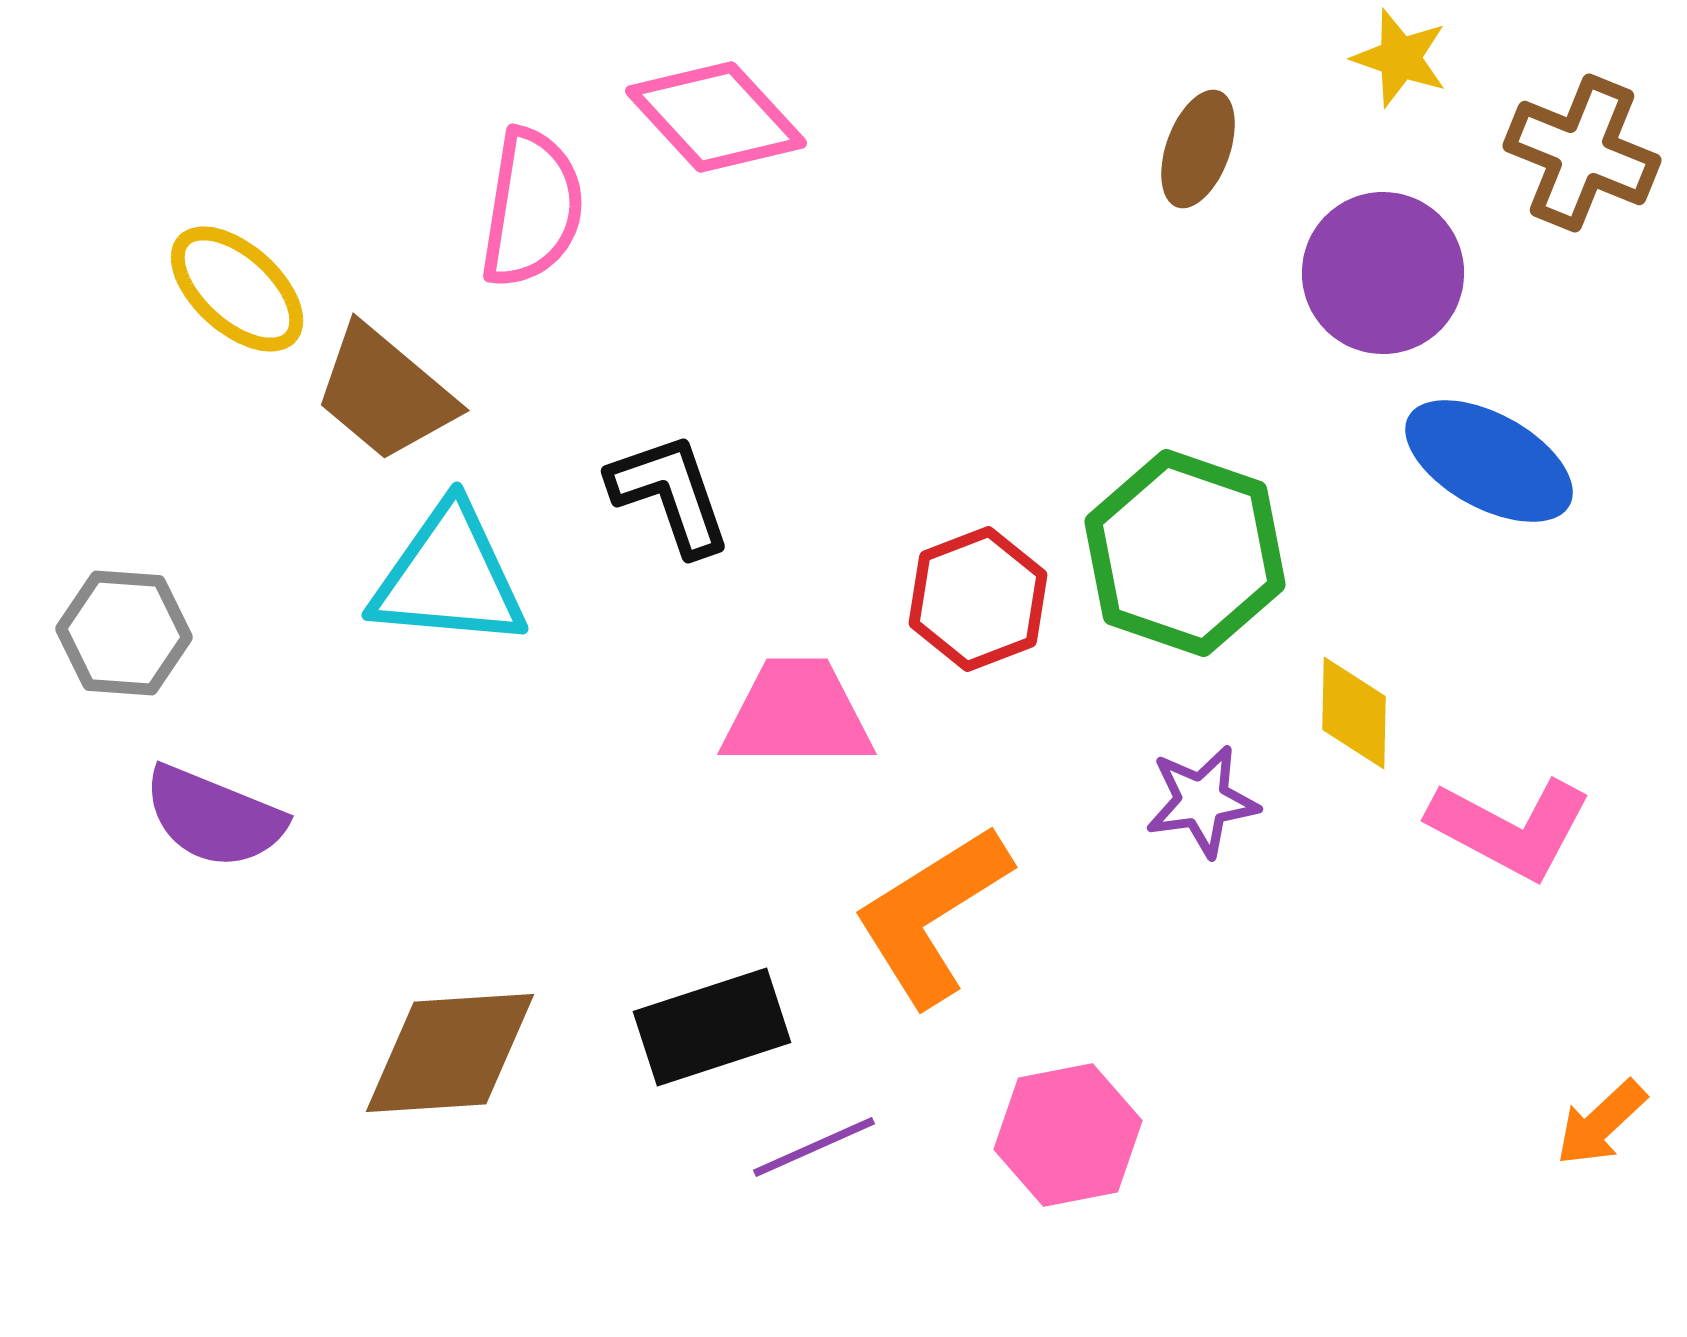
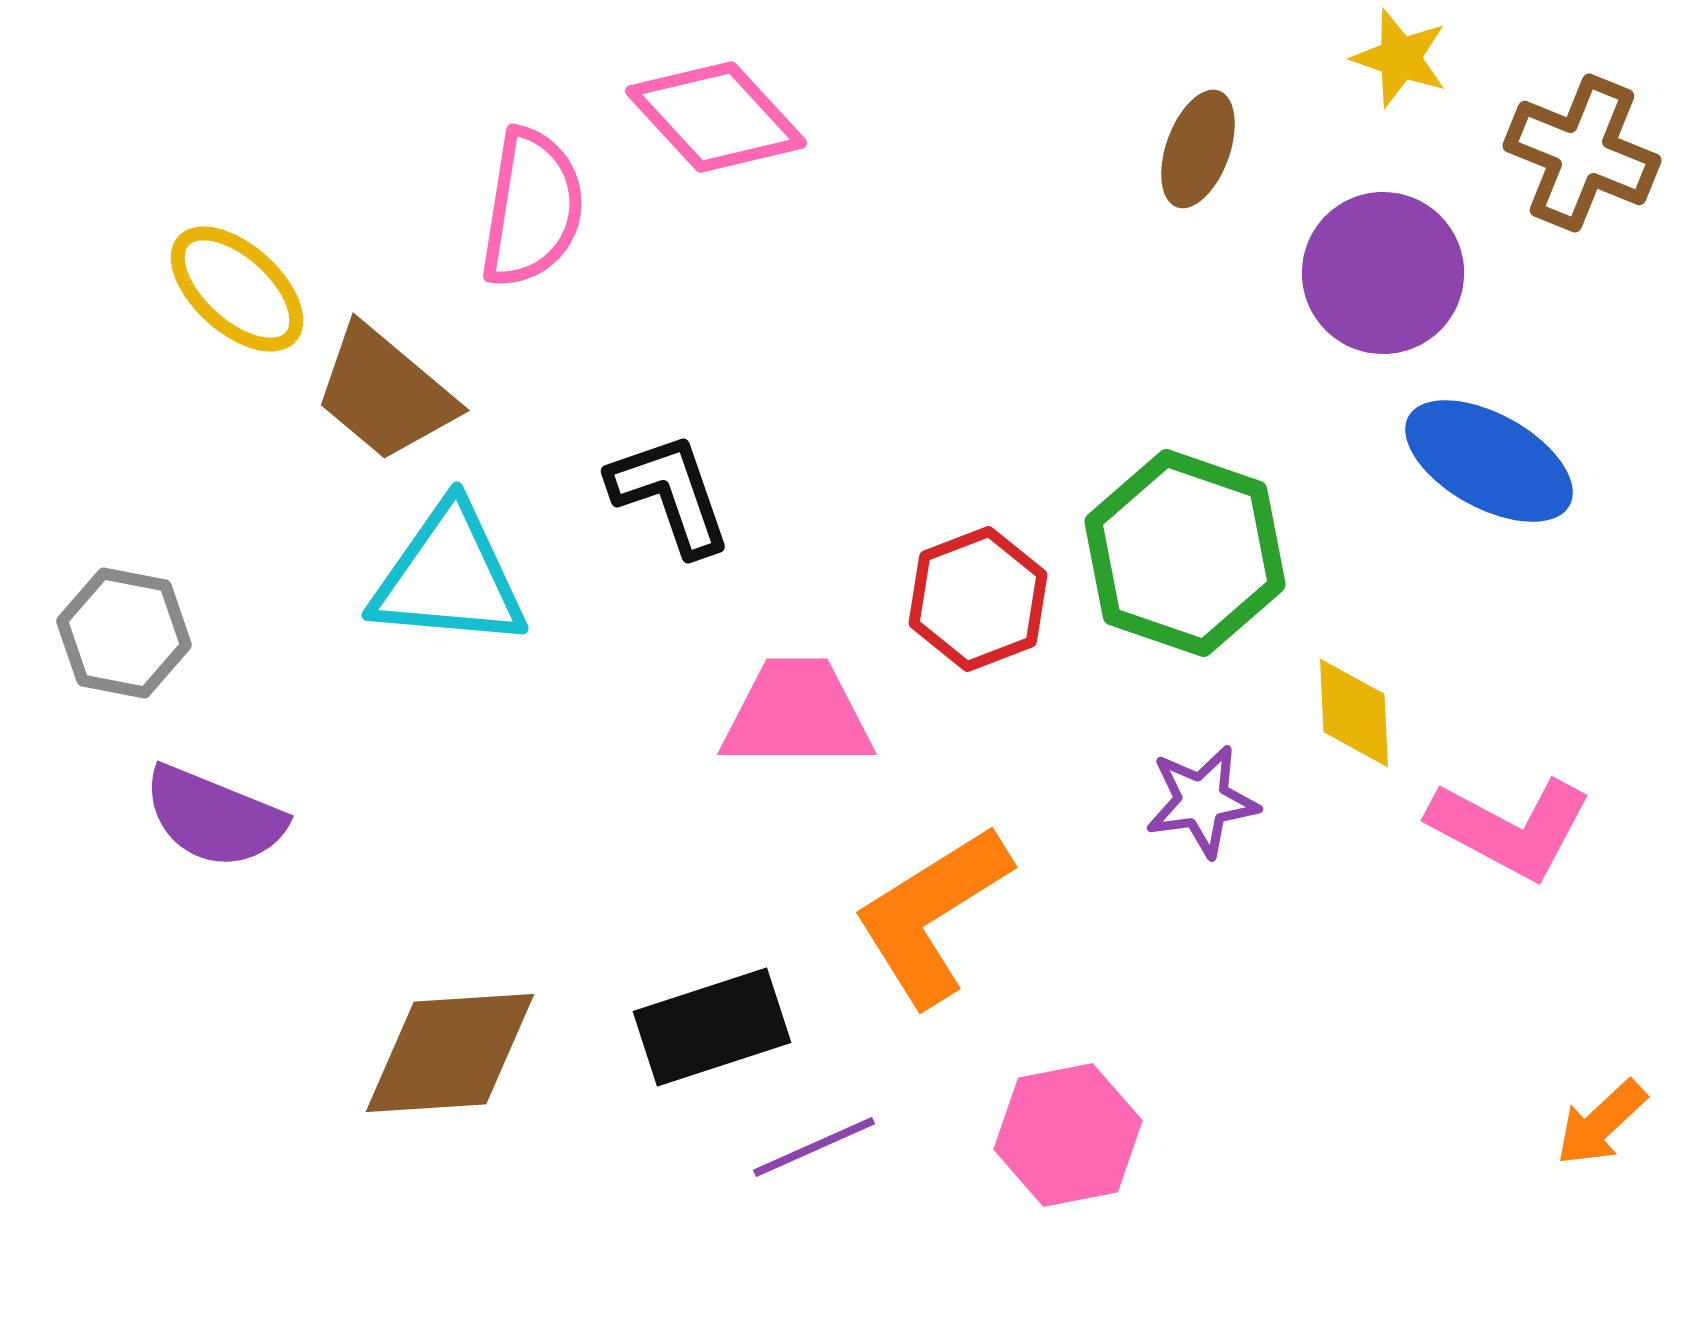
gray hexagon: rotated 7 degrees clockwise
yellow diamond: rotated 4 degrees counterclockwise
